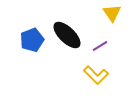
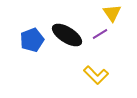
black ellipse: rotated 12 degrees counterclockwise
purple line: moved 12 px up
